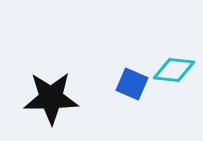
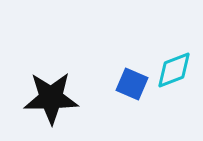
cyan diamond: rotated 27 degrees counterclockwise
